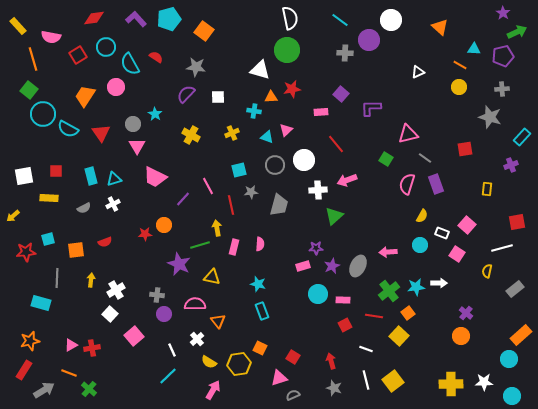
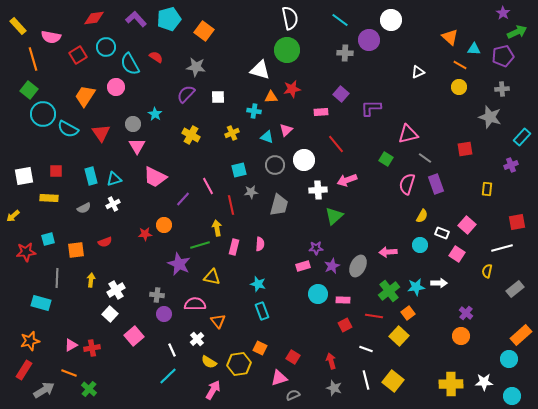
orange triangle at (440, 27): moved 10 px right, 10 px down
yellow square at (393, 381): rotated 15 degrees counterclockwise
